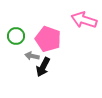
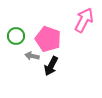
pink arrow: rotated 100 degrees clockwise
black arrow: moved 8 px right, 1 px up
